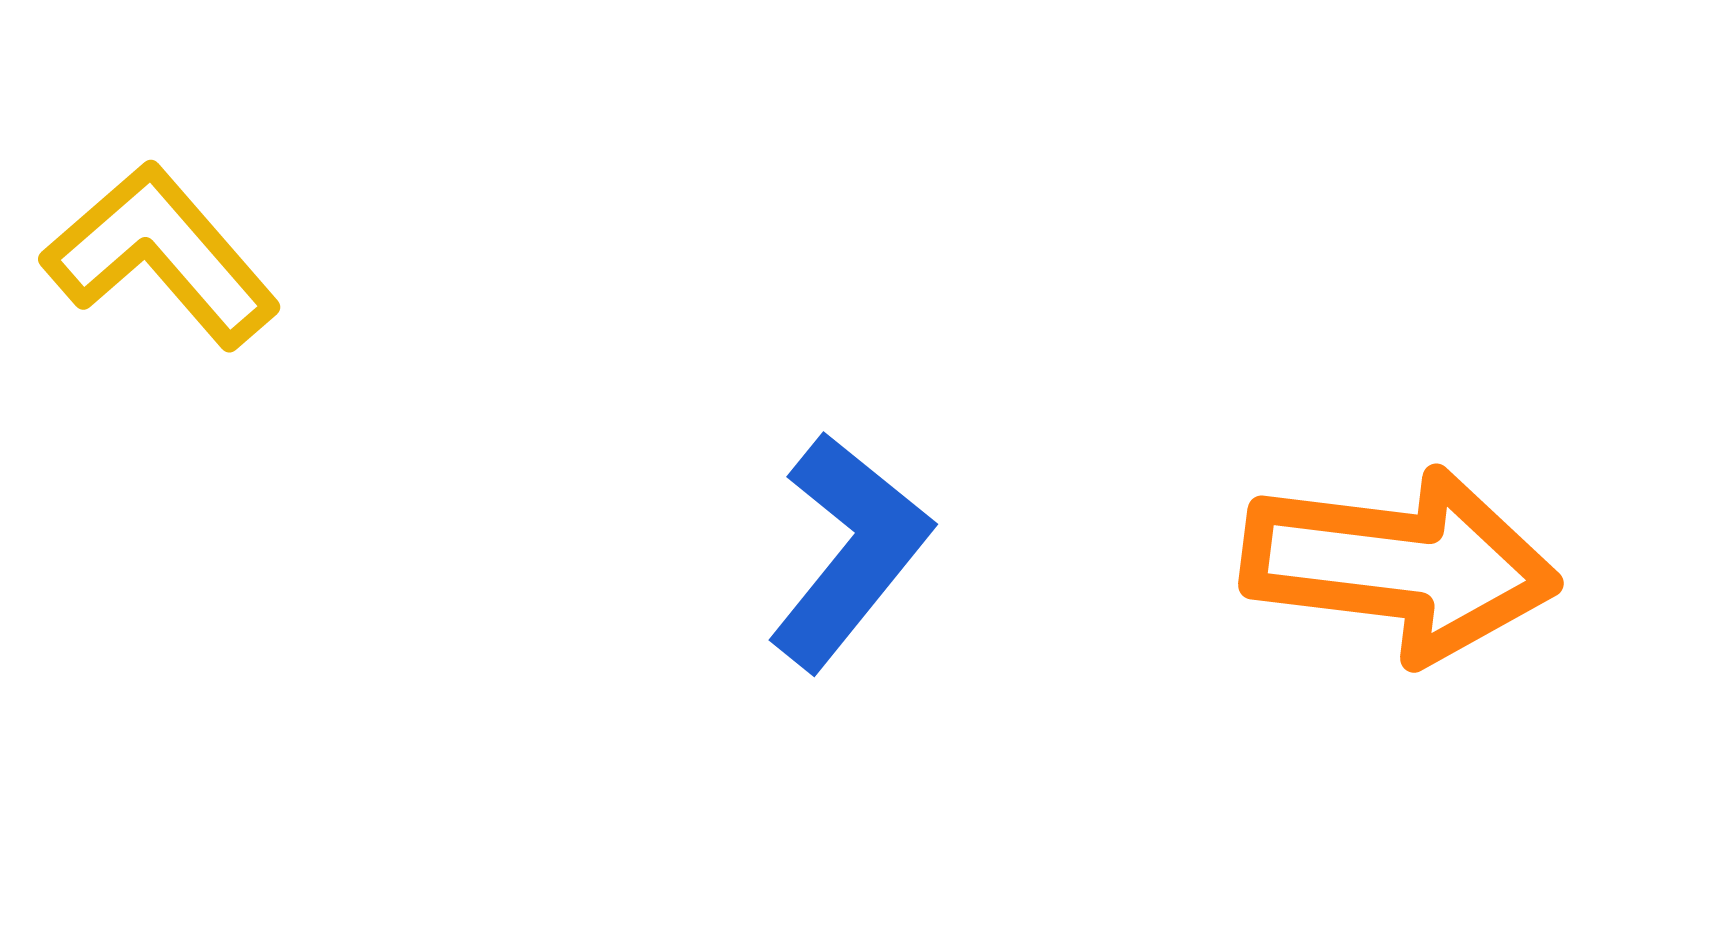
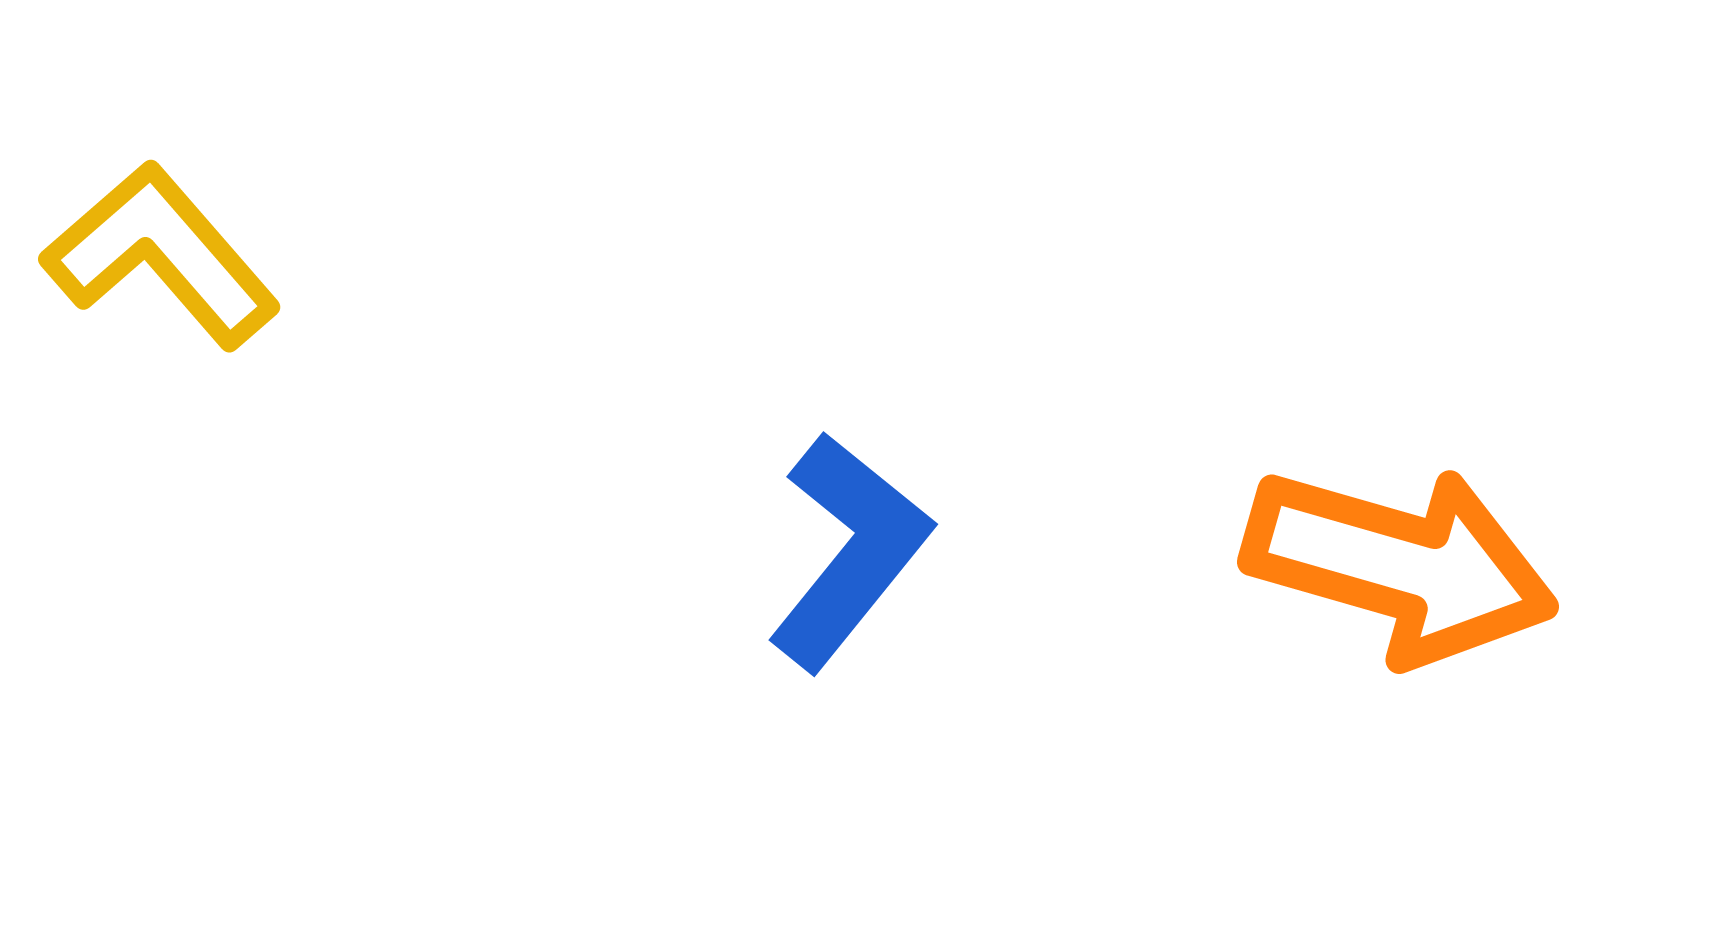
orange arrow: rotated 9 degrees clockwise
